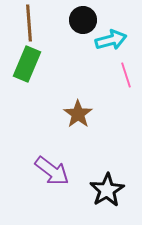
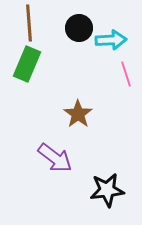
black circle: moved 4 px left, 8 px down
cyan arrow: rotated 12 degrees clockwise
pink line: moved 1 px up
purple arrow: moved 3 px right, 13 px up
black star: rotated 24 degrees clockwise
